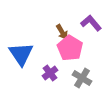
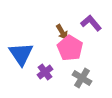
purple cross: moved 5 px left, 1 px up
